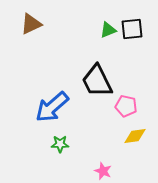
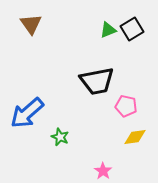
brown triangle: rotated 40 degrees counterclockwise
black square: rotated 25 degrees counterclockwise
black trapezoid: rotated 75 degrees counterclockwise
blue arrow: moved 25 px left, 6 px down
yellow diamond: moved 1 px down
green star: moved 7 px up; rotated 24 degrees clockwise
pink star: rotated 12 degrees clockwise
